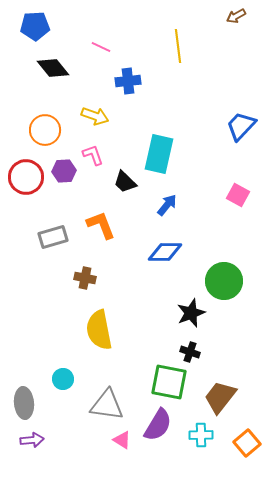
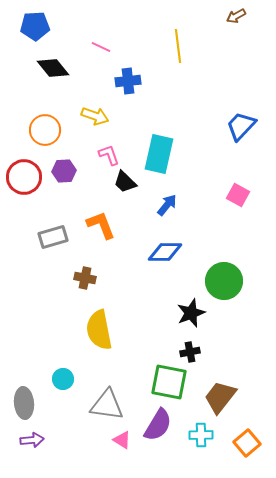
pink L-shape: moved 16 px right
red circle: moved 2 px left
black cross: rotated 30 degrees counterclockwise
